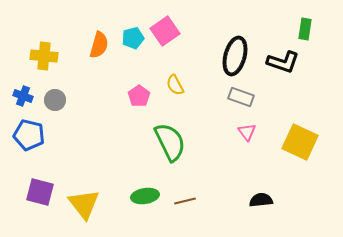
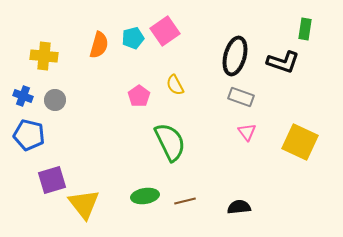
purple square: moved 12 px right, 12 px up; rotated 32 degrees counterclockwise
black semicircle: moved 22 px left, 7 px down
